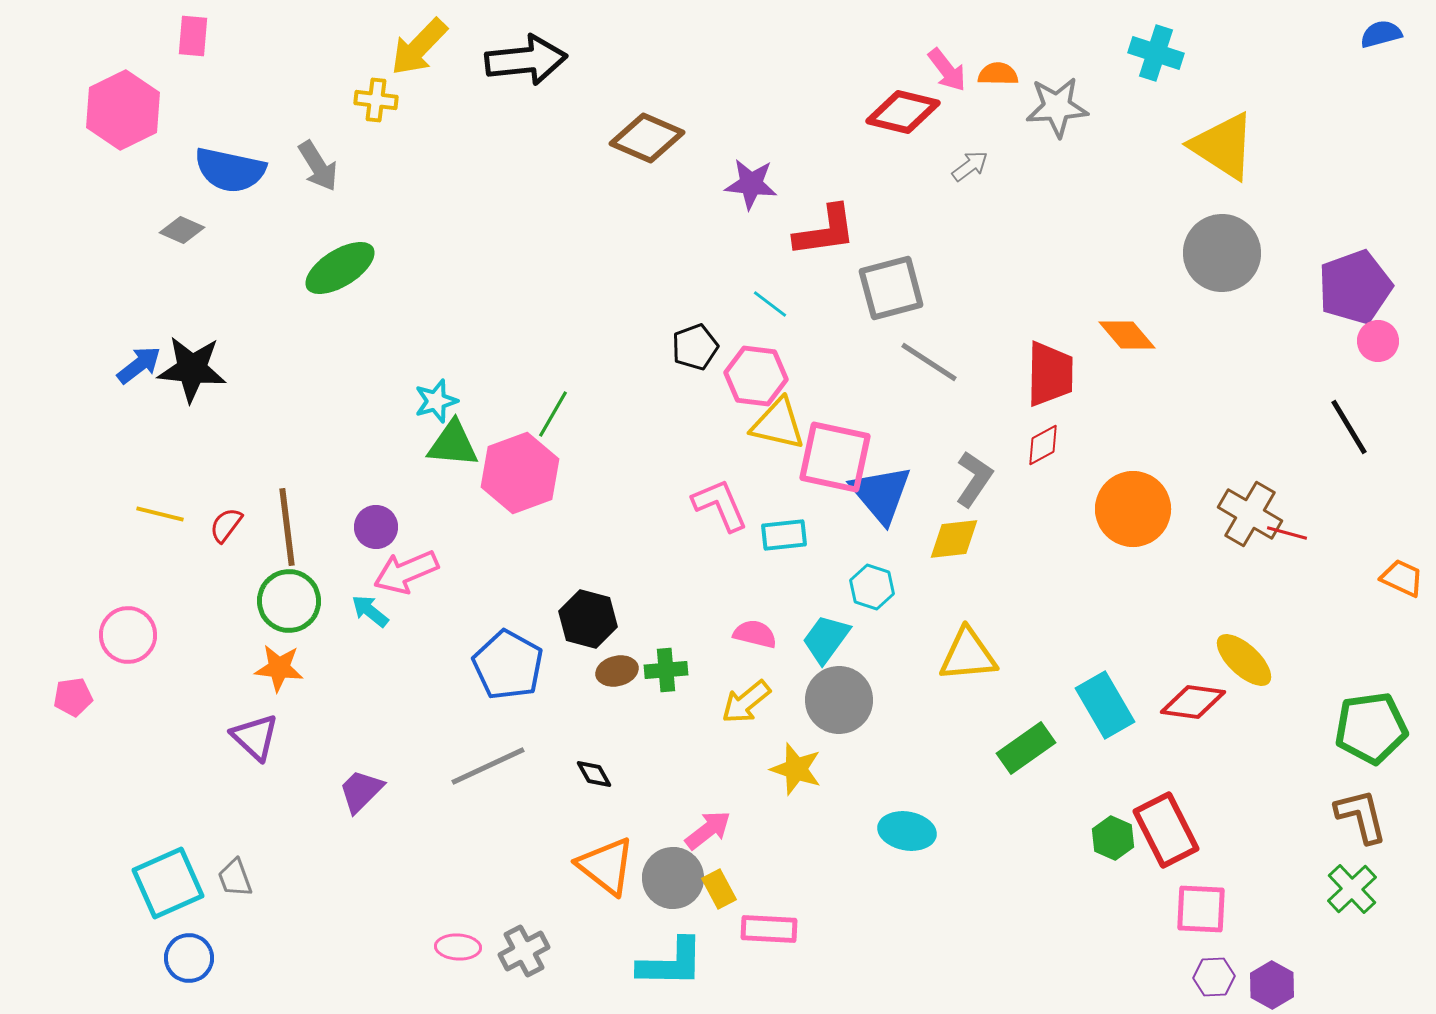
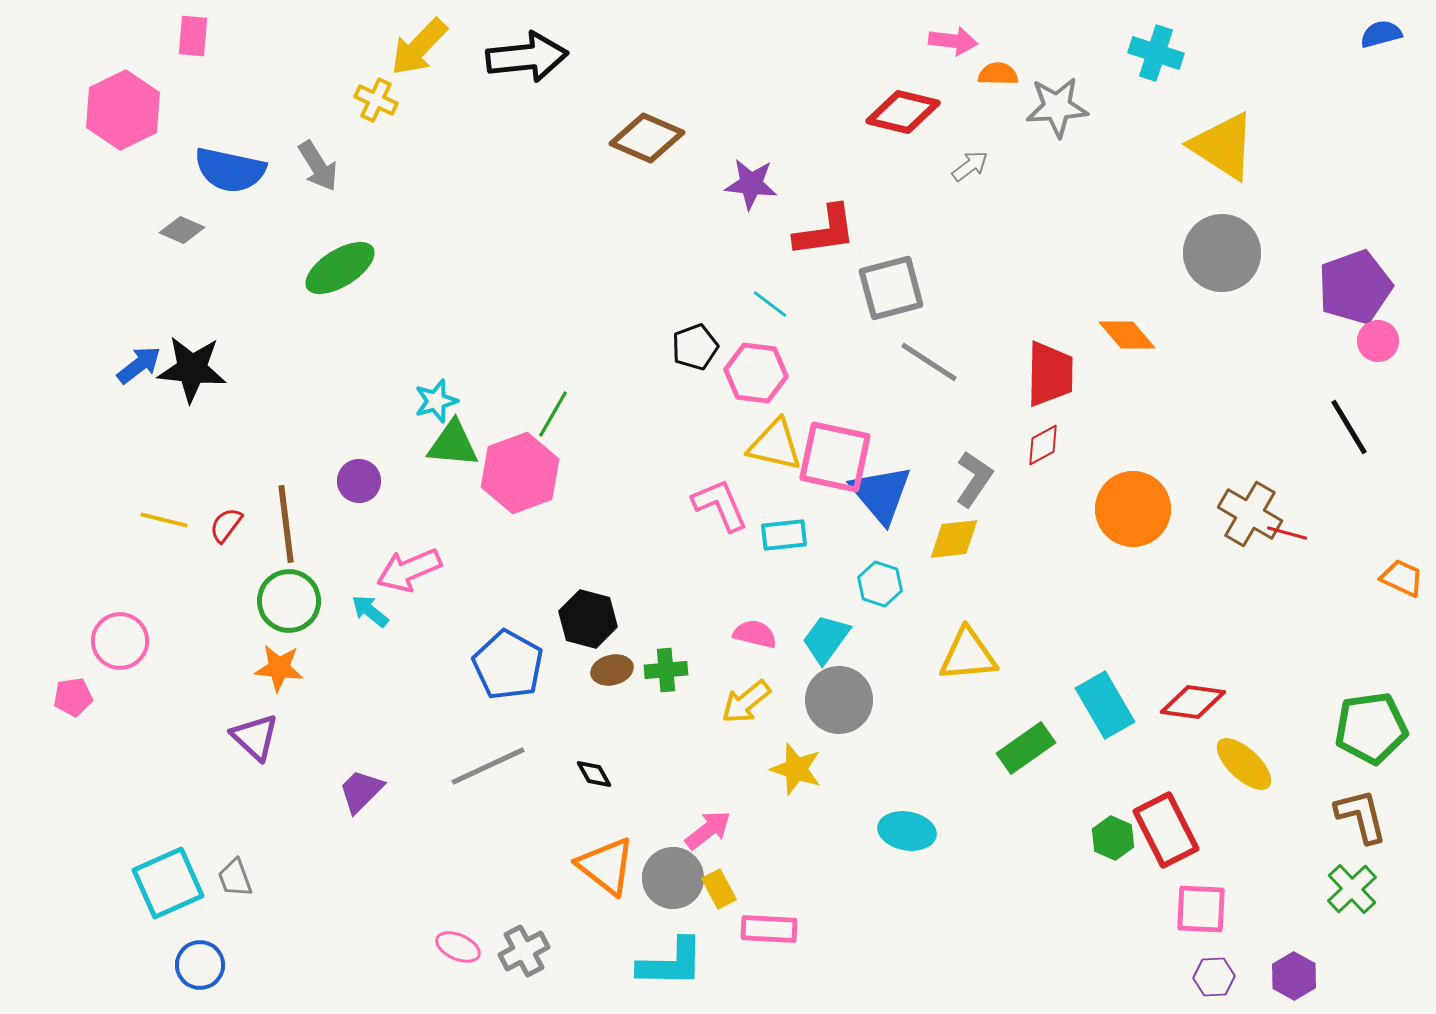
black arrow at (526, 60): moved 1 px right, 3 px up
pink arrow at (947, 70): moved 6 px right, 29 px up; rotated 45 degrees counterclockwise
yellow cross at (376, 100): rotated 18 degrees clockwise
pink hexagon at (756, 376): moved 3 px up
yellow triangle at (778, 424): moved 3 px left, 21 px down
yellow line at (160, 514): moved 4 px right, 6 px down
brown line at (287, 527): moved 1 px left, 3 px up
purple circle at (376, 527): moved 17 px left, 46 px up
pink arrow at (406, 572): moved 3 px right, 2 px up
cyan hexagon at (872, 587): moved 8 px right, 3 px up
pink circle at (128, 635): moved 8 px left, 6 px down
yellow ellipse at (1244, 660): moved 104 px down
brown ellipse at (617, 671): moved 5 px left, 1 px up
pink ellipse at (458, 947): rotated 21 degrees clockwise
blue circle at (189, 958): moved 11 px right, 7 px down
purple hexagon at (1272, 985): moved 22 px right, 9 px up
